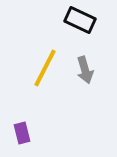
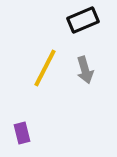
black rectangle: moved 3 px right; rotated 48 degrees counterclockwise
